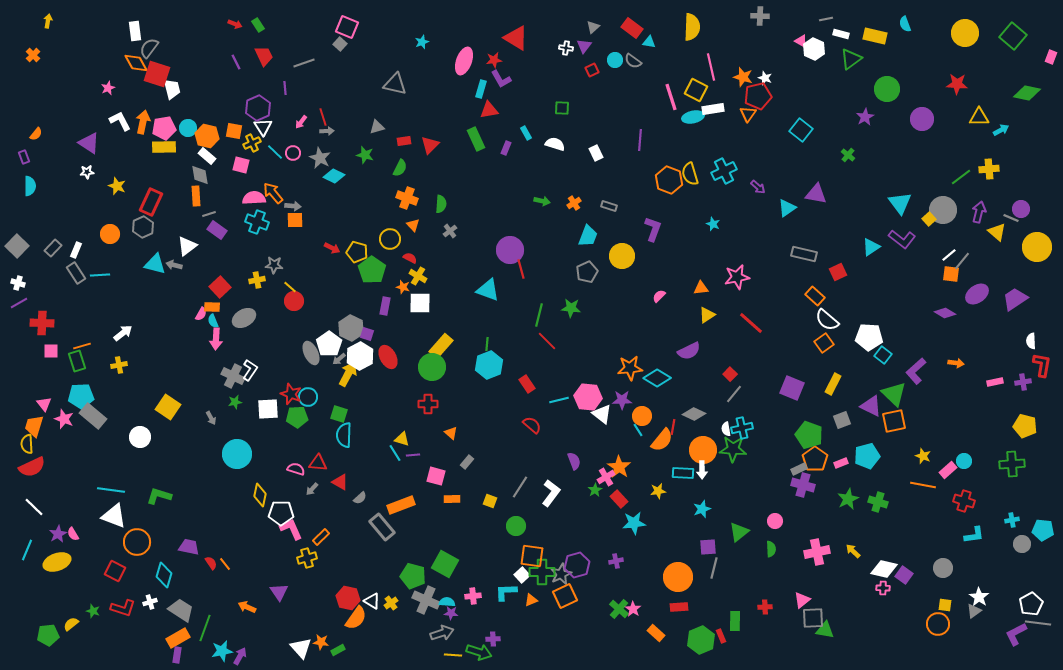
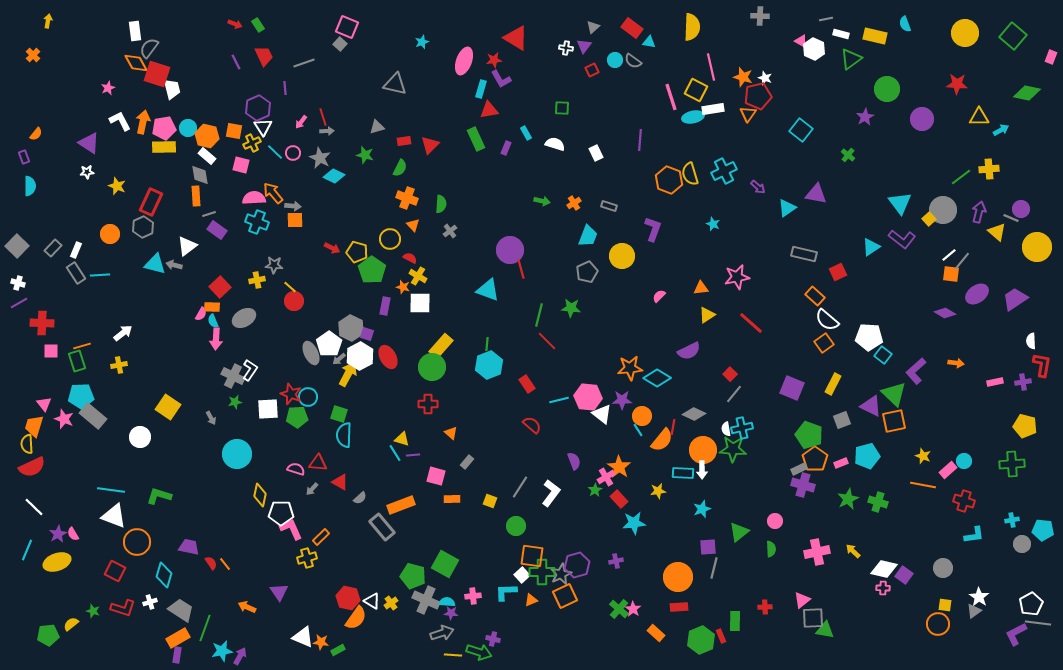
purple cross at (493, 639): rotated 16 degrees clockwise
white triangle at (301, 648): moved 2 px right, 11 px up; rotated 25 degrees counterclockwise
